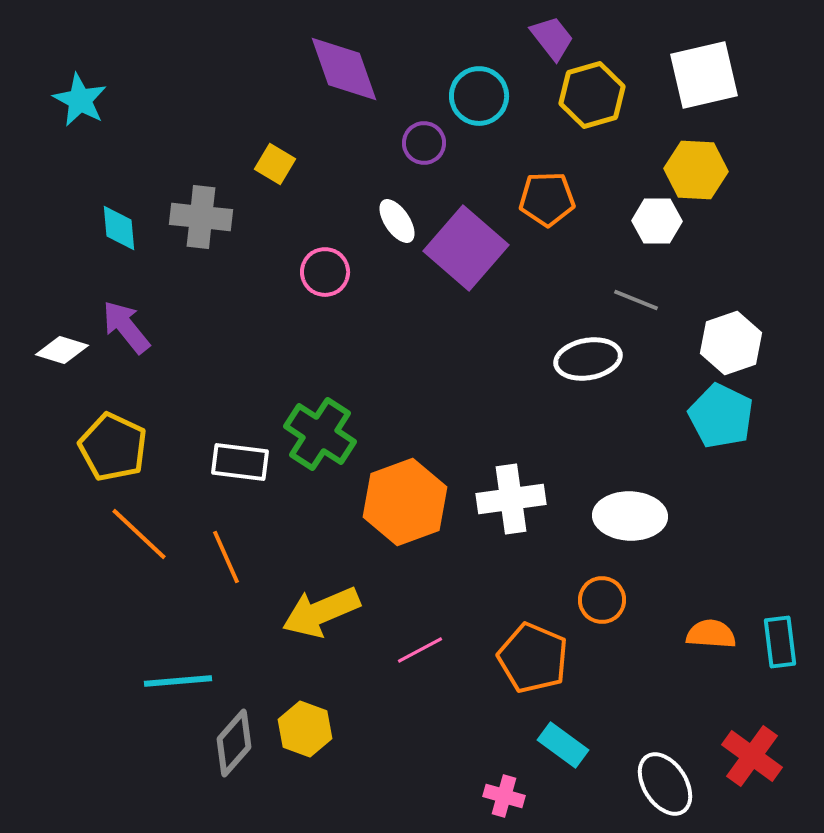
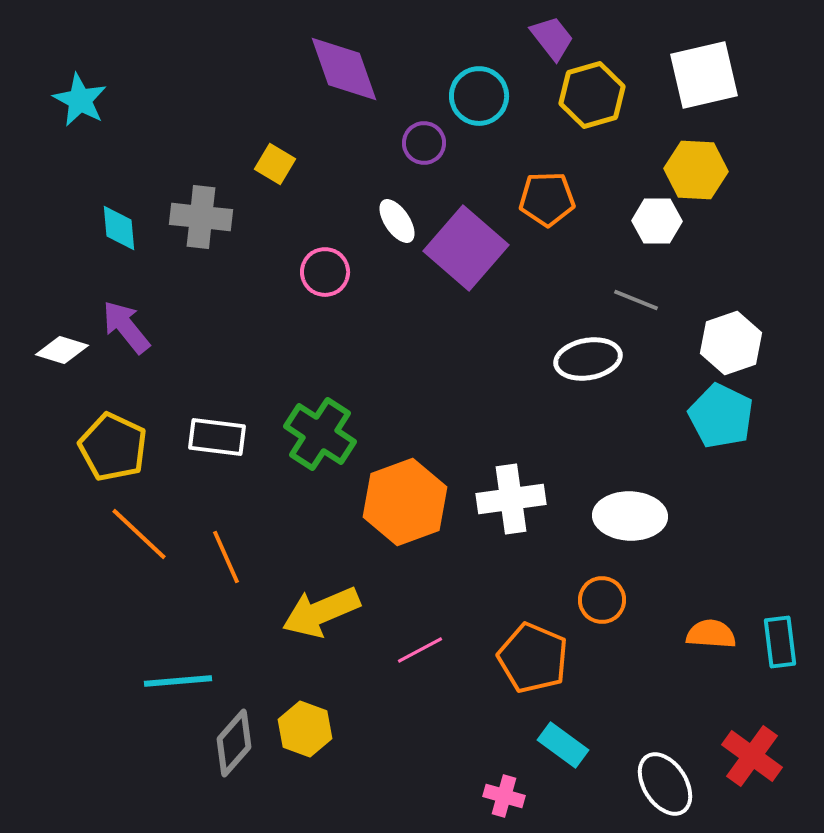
white rectangle at (240, 462): moved 23 px left, 25 px up
